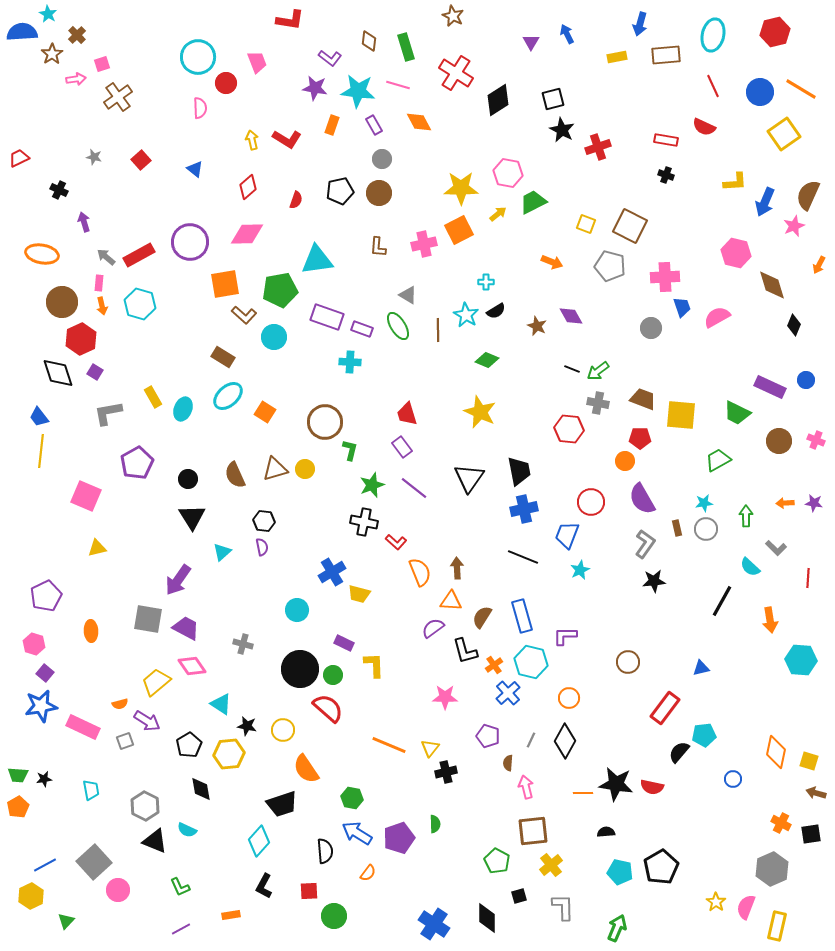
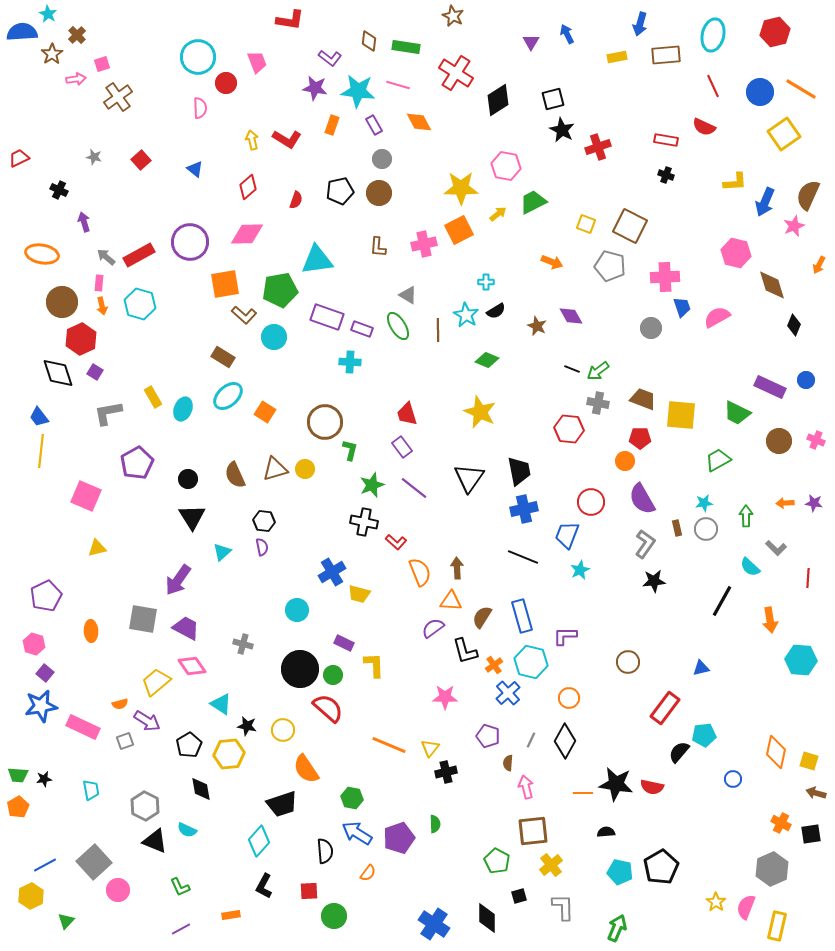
green rectangle at (406, 47): rotated 64 degrees counterclockwise
pink hexagon at (508, 173): moved 2 px left, 7 px up
gray square at (148, 619): moved 5 px left
